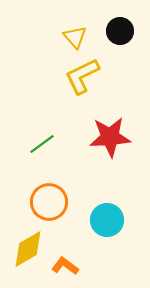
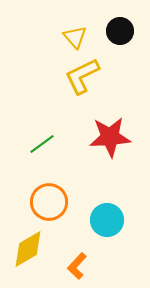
orange L-shape: moved 12 px right; rotated 84 degrees counterclockwise
